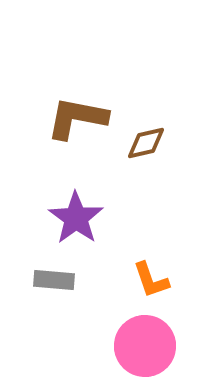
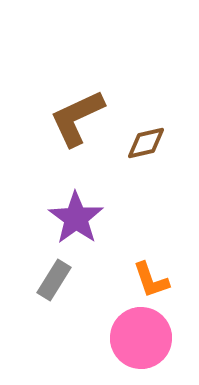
brown L-shape: rotated 36 degrees counterclockwise
gray rectangle: rotated 63 degrees counterclockwise
pink circle: moved 4 px left, 8 px up
